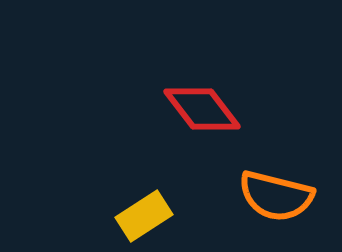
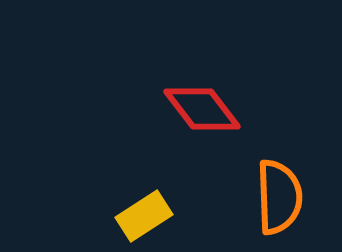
orange semicircle: moved 3 px right, 1 px down; rotated 106 degrees counterclockwise
